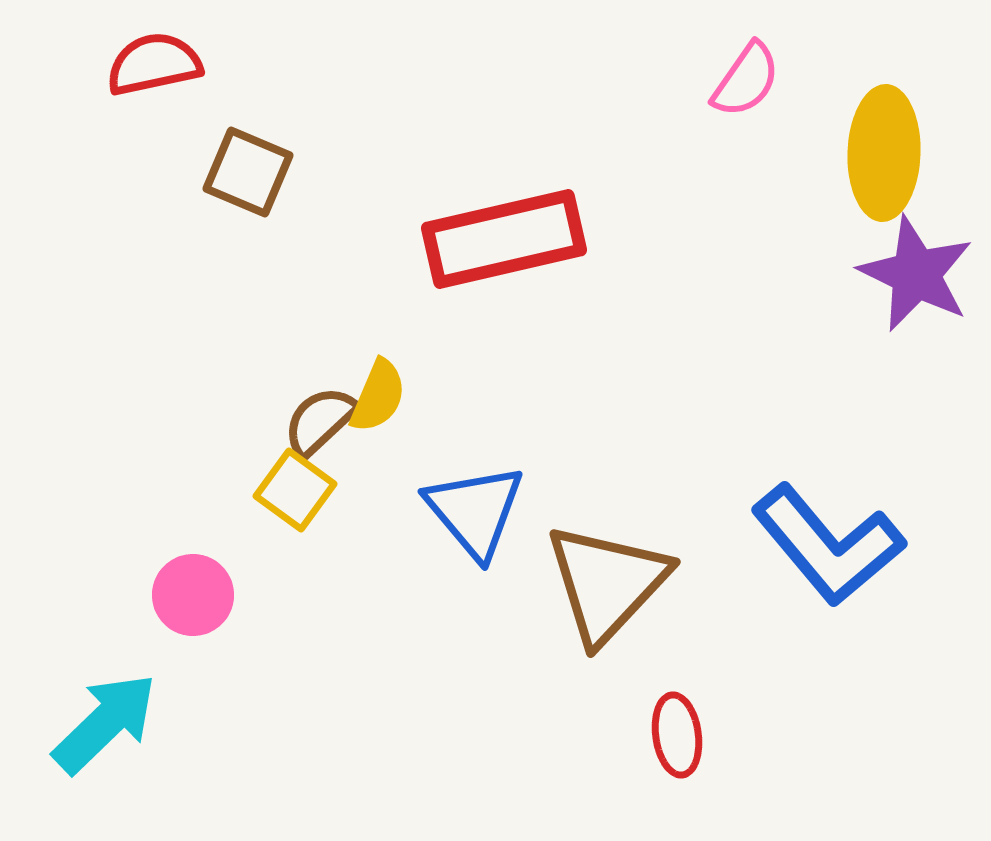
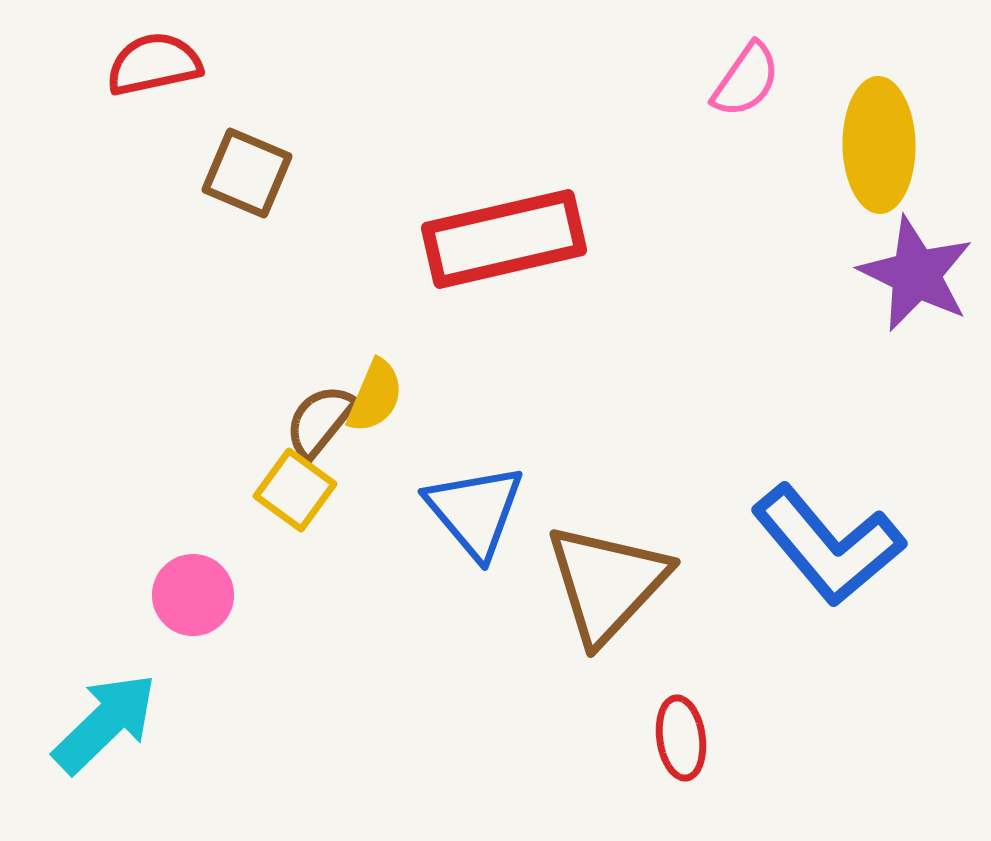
yellow ellipse: moved 5 px left, 8 px up; rotated 3 degrees counterclockwise
brown square: moved 1 px left, 1 px down
yellow semicircle: moved 3 px left
brown semicircle: rotated 8 degrees counterclockwise
red ellipse: moved 4 px right, 3 px down
